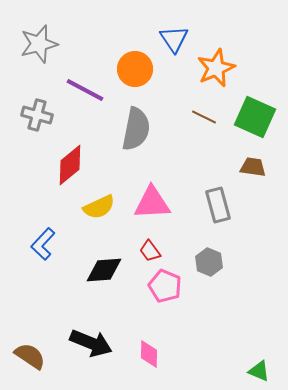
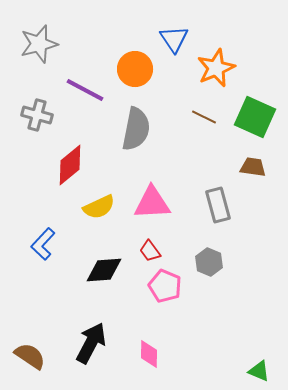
black arrow: rotated 84 degrees counterclockwise
